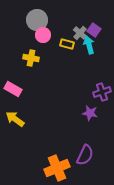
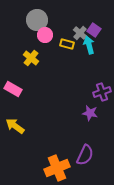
pink circle: moved 2 px right
yellow cross: rotated 28 degrees clockwise
yellow arrow: moved 7 px down
